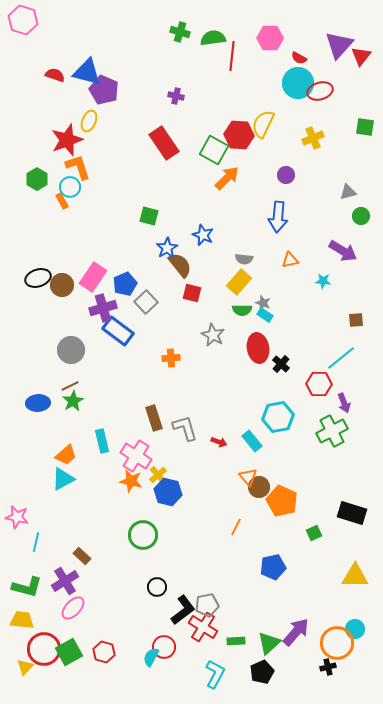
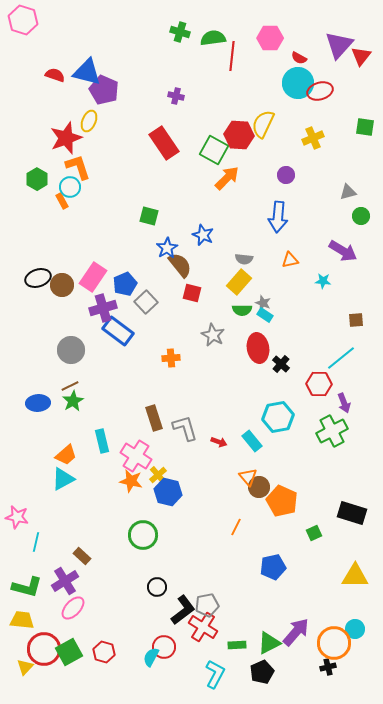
red star at (67, 140): moved 1 px left, 2 px up
green rectangle at (236, 641): moved 1 px right, 4 px down
green triangle at (269, 643): rotated 15 degrees clockwise
orange circle at (337, 643): moved 3 px left
